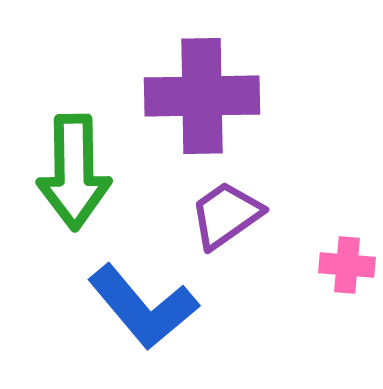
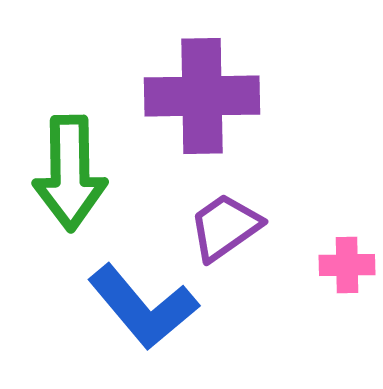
green arrow: moved 4 px left, 1 px down
purple trapezoid: moved 1 px left, 12 px down
pink cross: rotated 6 degrees counterclockwise
